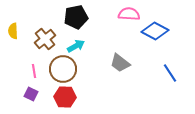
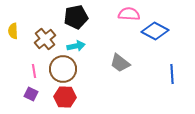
cyan arrow: rotated 18 degrees clockwise
blue line: moved 2 px right, 1 px down; rotated 30 degrees clockwise
